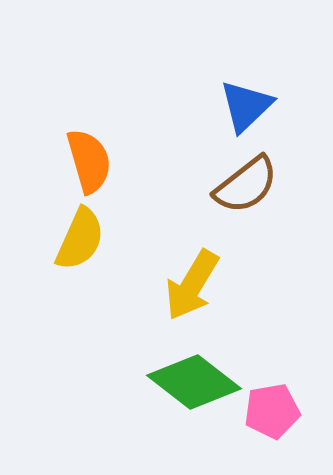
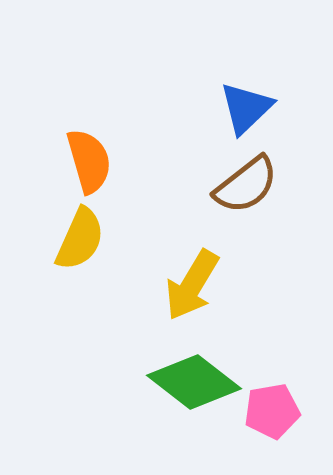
blue triangle: moved 2 px down
